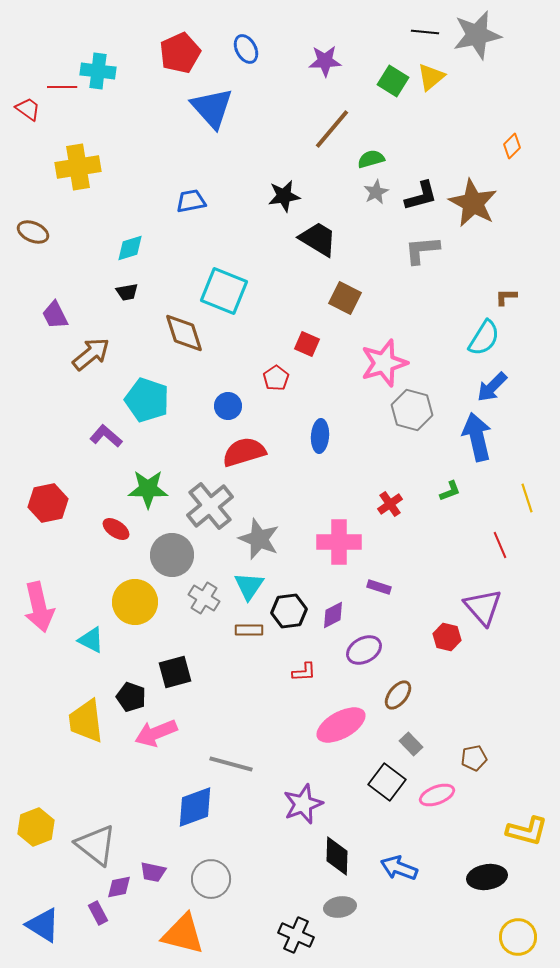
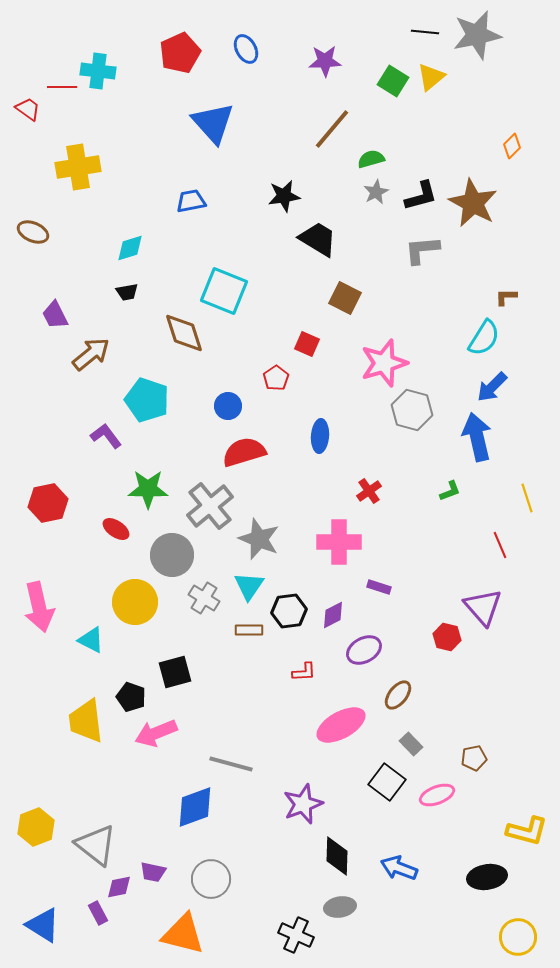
blue triangle at (212, 108): moved 1 px right, 15 px down
purple L-shape at (106, 436): rotated 12 degrees clockwise
red cross at (390, 504): moved 21 px left, 13 px up
